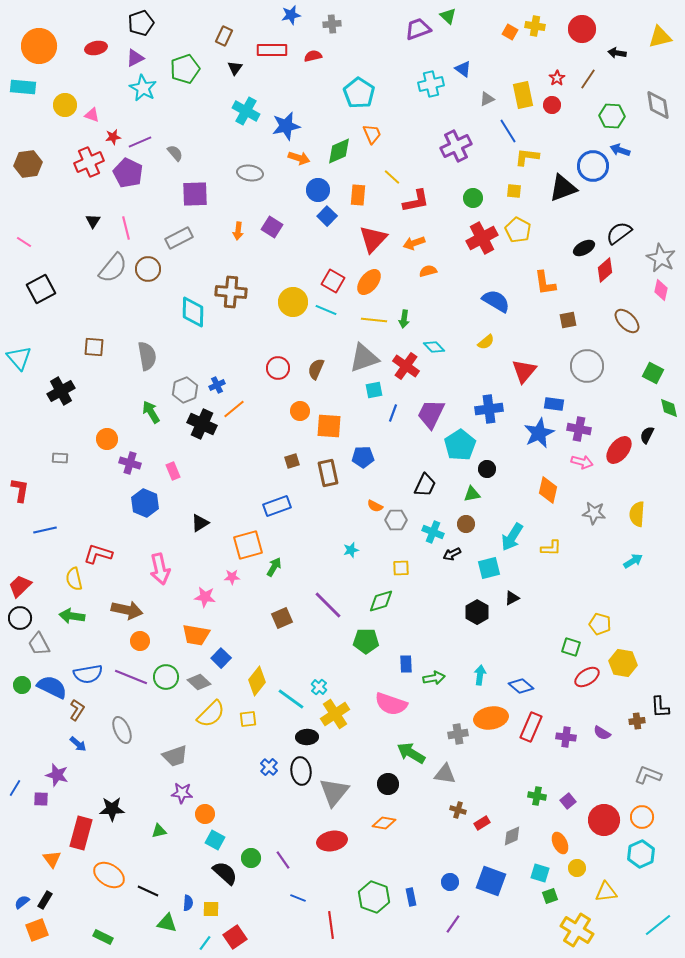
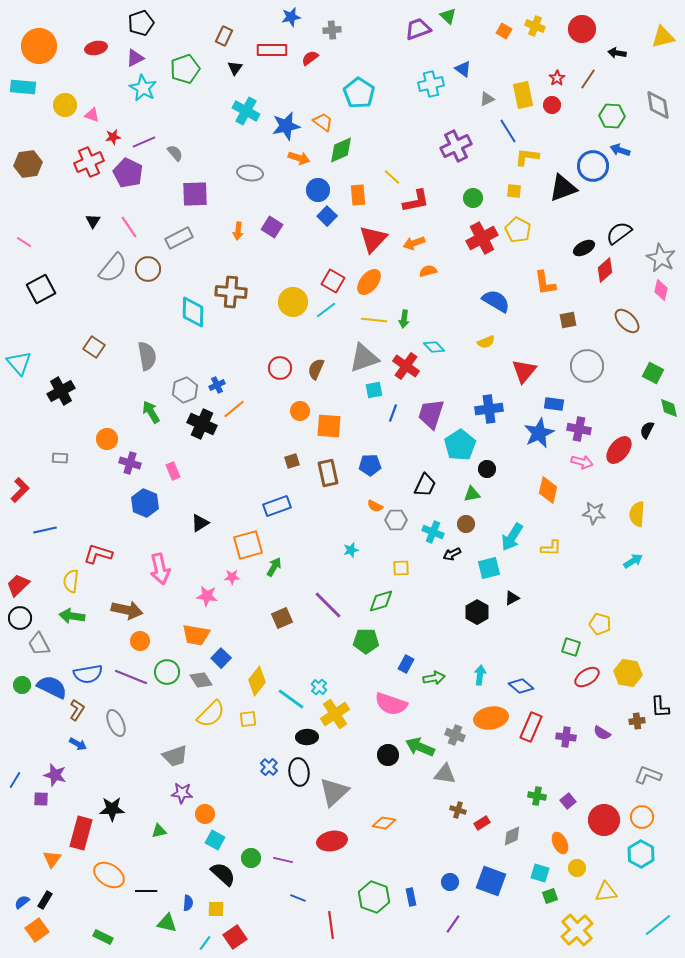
blue star at (291, 15): moved 2 px down
gray cross at (332, 24): moved 6 px down
yellow cross at (535, 26): rotated 12 degrees clockwise
orange square at (510, 32): moved 6 px left, 1 px up
yellow triangle at (660, 37): moved 3 px right
red semicircle at (313, 56): moved 3 px left, 2 px down; rotated 24 degrees counterclockwise
orange trapezoid at (372, 134): moved 49 px left, 12 px up; rotated 30 degrees counterclockwise
purple line at (140, 142): moved 4 px right
green diamond at (339, 151): moved 2 px right, 1 px up
orange rectangle at (358, 195): rotated 10 degrees counterclockwise
pink line at (126, 228): moved 3 px right, 1 px up; rotated 20 degrees counterclockwise
cyan line at (326, 310): rotated 60 degrees counterclockwise
yellow semicircle at (486, 342): rotated 18 degrees clockwise
brown square at (94, 347): rotated 30 degrees clockwise
cyan triangle at (19, 358): moved 5 px down
red circle at (278, 368): moved 2 px right
purple trapezoid at (431, 414): rotated 8 degrees counterclockwise
black semicircle at (647, 435): moved 5 px up
blue pentagon at (363, 457): moved 7 px right, 8 px down
red L-shape at (20, 490): rotated 35 degrees clockwise
yellow semicircle at (74, 579): moved 3 px left, 2 px down; rotated 20 degrees clockwise
red trapezoid at (20, 586): moved 2 px left, 1 px up
pink star at (205, 597): moved 2 px right, 1 px up
yellow hexagon at (623, 663): moved 5 px right, 10 px down
blue rectangle at (406, 664): rotated 30 degrees clockwise
green circle at (166, 677): moved 1 px right, 5 px up
gray diamond at (199, 682): moved 2 px right, 2 px up; rotated 15 degrees clockwise
gray ellipse at (122, 730): moved 6 px left, 7 px up
gray cross at (458, 734): moved 3 px left, 1 px down; rotated 30 degrees clockwise
blue arrow at (78, 744): rotated 12 degrees counterclockwise
green arrow at (411, 753): moved 9 px right, 6 px up; rotated 8 degrees counterclockwise
black ellipse at (301, 771): moved 2 px left, 1 px down
purple star at (57, 775): moved 2 px left
black circle at (388, 784): moved 29 px up
blue line at (15, 788): moved 8 px up
gray triangle at (334, 792): rotated 8 degrees clockwise
cyan hexagon at (641, 854): rotated 8 degrees counterclockwise
orange triangle at (52, 859): rotated 12 degrees clockwise
purple line at (283, 860): rotated 42 degrees counterclockwise
black semicircle at (225, 873): moved 2 px left, 1 px down
black line at (148, 891): moved 2 px left; rotated 25 degrees counterclockwise
yellow square at (211, 909): moved 5 px right
orange square at (37, 930): rotated 15 degrees counterclockwise
yellow cross at (577, 930): rotated 16 degrees clockwise
